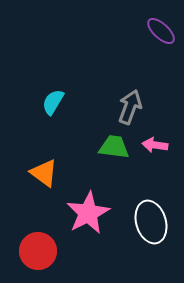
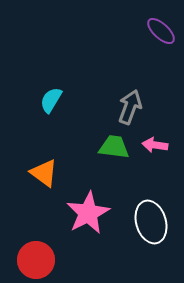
cyan semicircle: moved 2 px left, 2 px up
red circle: moved 2 px left, 9 px down
